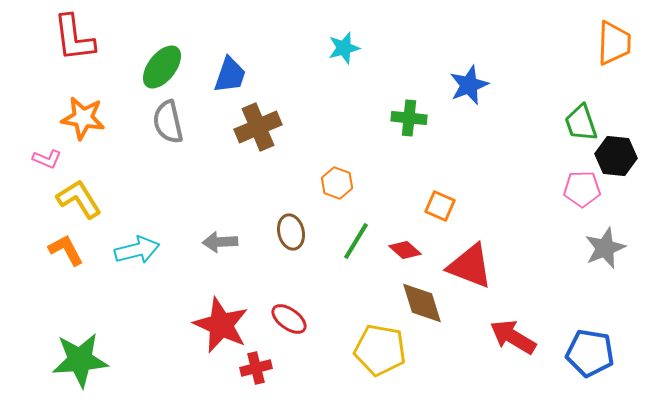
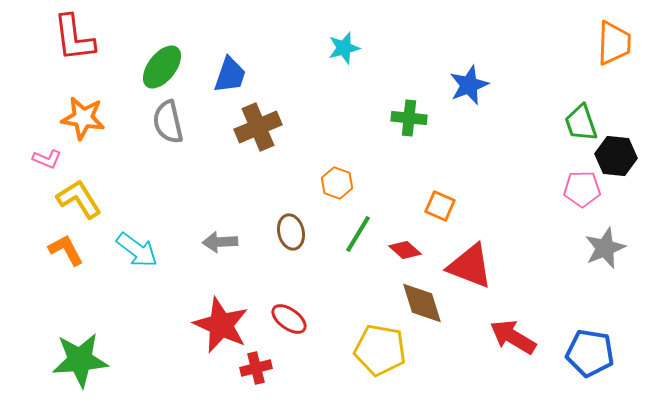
green line: moved 2 px right, 7 px up
cyan arrow: rotated 51 degrees clockwise
